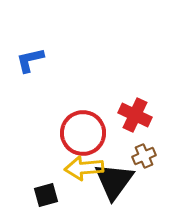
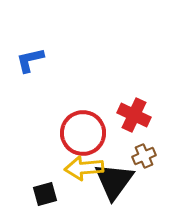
red cross: moved 1 px left
black square: moved 1 px left, 1 px up
